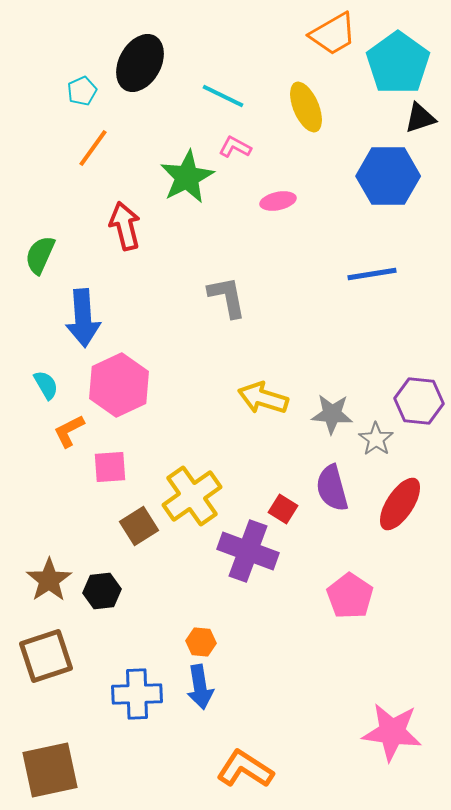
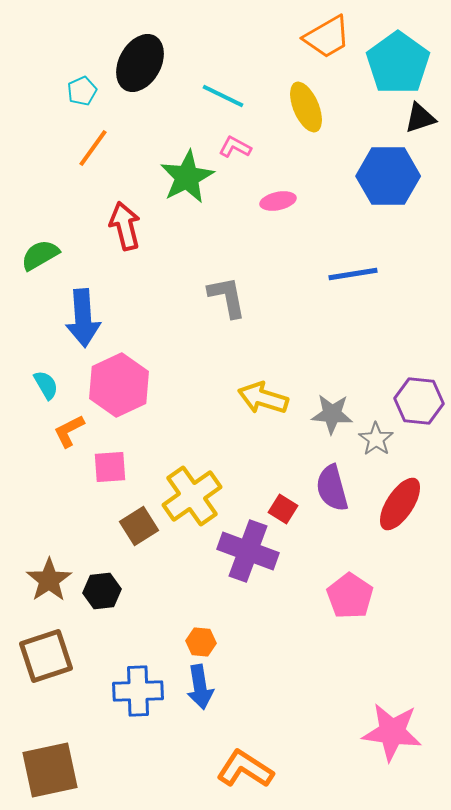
orange trapezoid at (333, 34): moved 6 px left, 3 px down
green semicircle at (40, 255): rotated 36 degrees clockwise
blue line at (372, 274): moved 19 px left
blue cross at (137, 694): moved 1 px right, 3 px up
